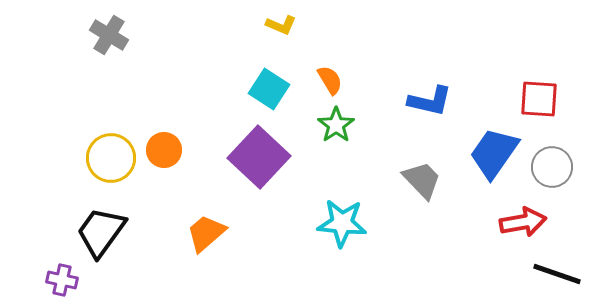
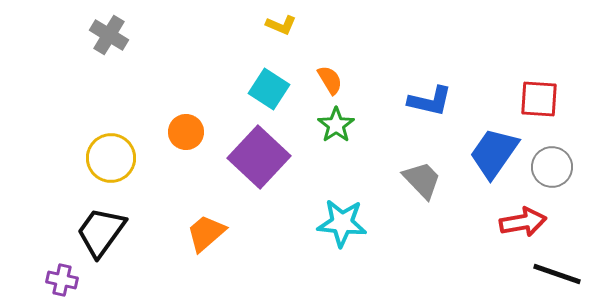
orange circle: moved 22 px right, 18 px up
